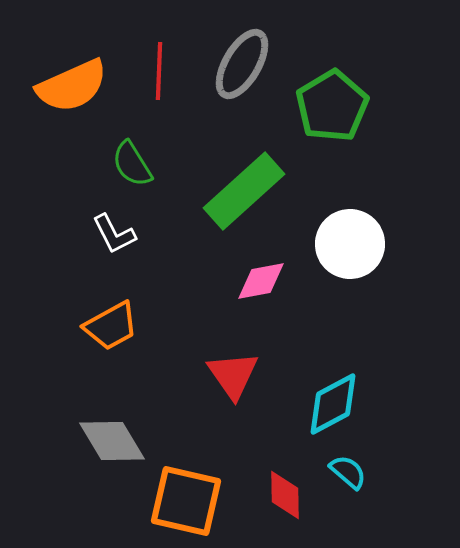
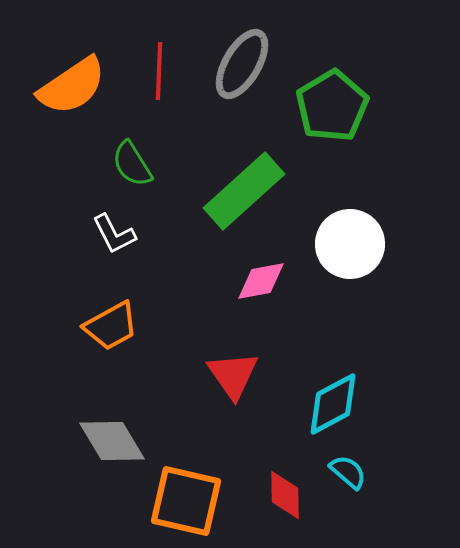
orange semicircle: rotated 10 degrees counterclockwise
